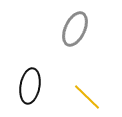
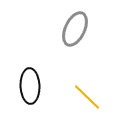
black ellipse: rotated 12 degrees counterclockwise
